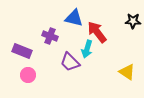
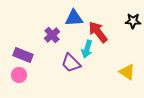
blue triangle: rotated 18 degrees counterclockwise
red arrow: moved 1 px right
purple cross: moved 2 px right, 1 px up; rotated 28 degrees clockwise
purple rectangle: moved 1 px right, 4 px down
purple trapezoid: moved 1 px right, 1 px down
pink circle: moved 9 px left
